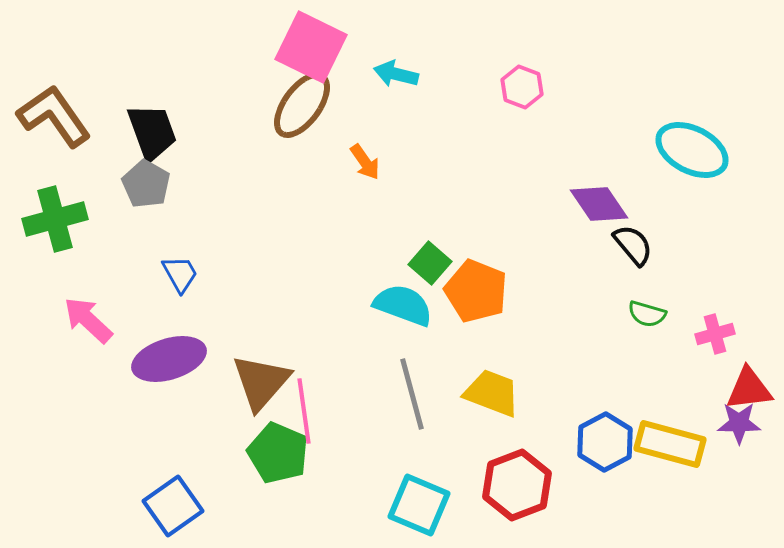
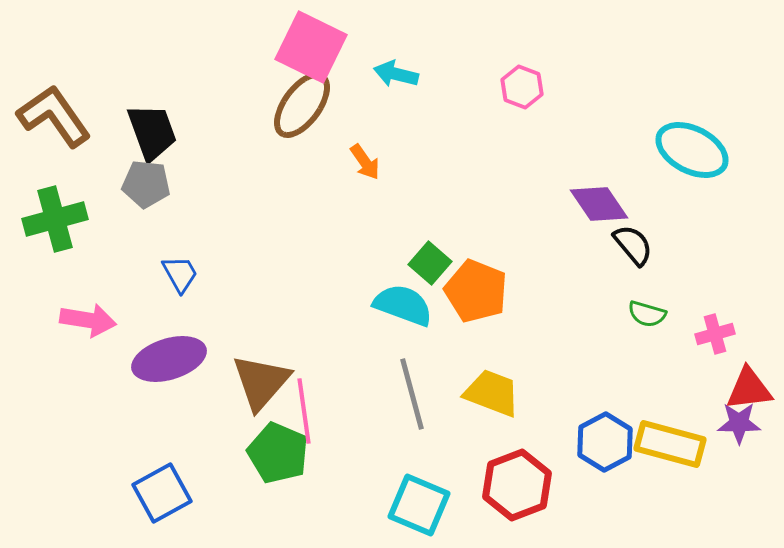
gray pentagon: rotated 24 degrees counterclockwise
pink arrow: rotated 146 degrees clockwise
blue square: moved 11 px left, 13 px up; rotated 6 degrees clockwise
